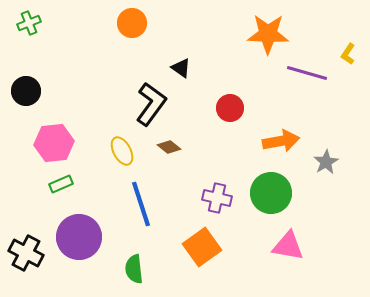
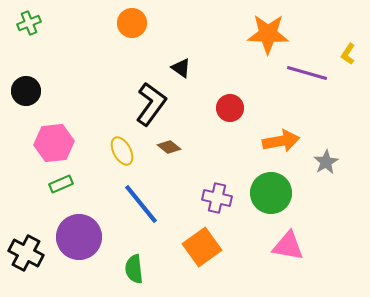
blue line: rotated 21 degrees counterclockwise
